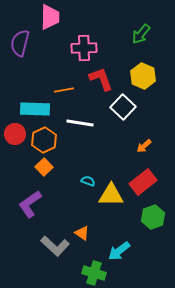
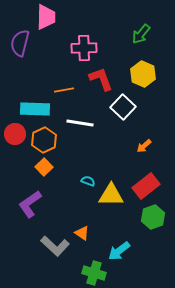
pink trapezoid: moved 4 px left
yellow hexagon: moved 2 px up
red rectangle: moved 3 px right, 4 px down
